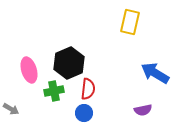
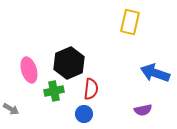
blue arrow: rotated 12 degrees counterclockwise
red semicircle: moved 3 px right
blue circle: moved 1 px down
